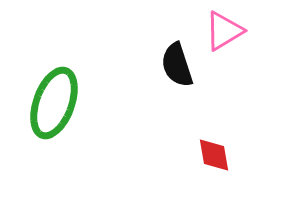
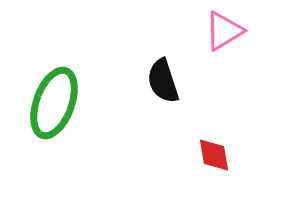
black semicircle: moved 14 px left, 16 px down
